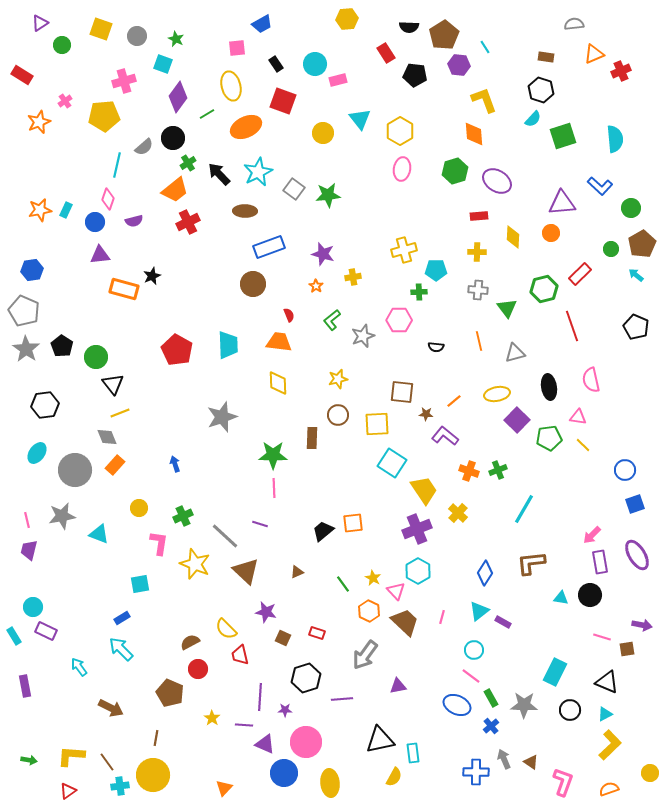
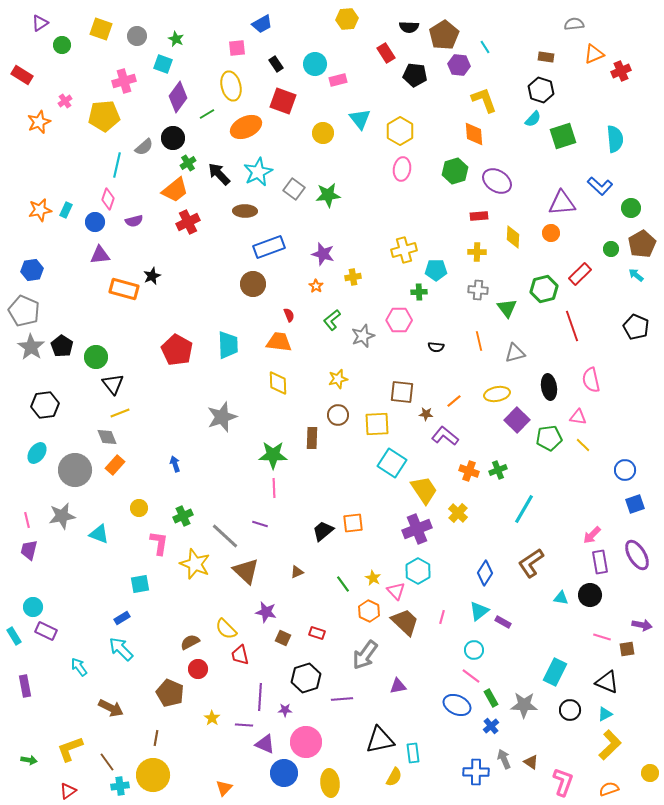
gray star at (26, 349): moved 5 px right, 2 px up
brown L-shape at (531, 563): rotated 28 degrees counterclockwise
yellow L-shape at (71, 756): moved 1 px left, 7 px up; rotated 24 degrees counterclockwise
